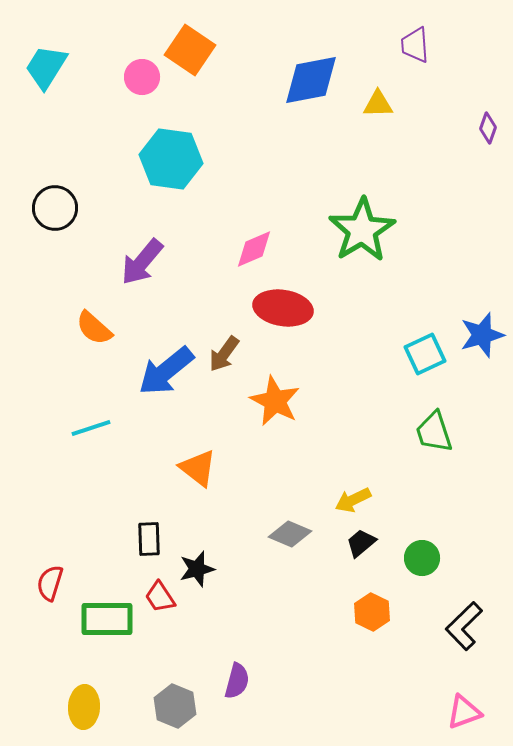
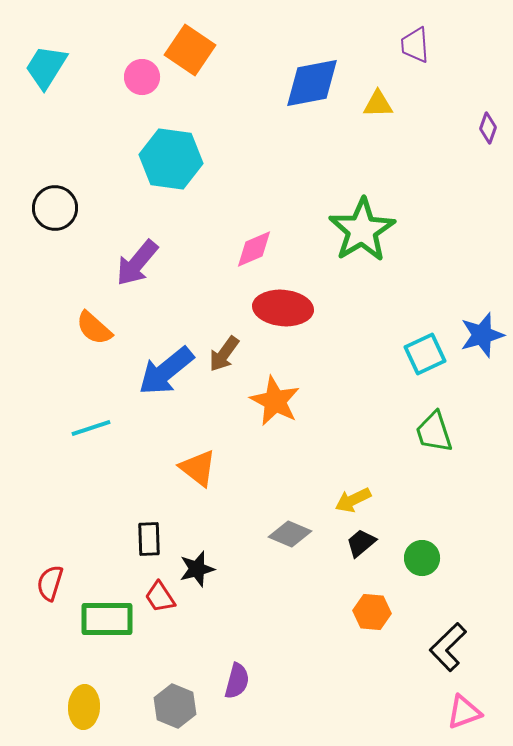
blue diamond: moved 1 px right, 3 px down
purple arrow: moved 5 px left, 1 px down
red ellipse: rotated 4 degrees counterclockwise
orange hexagon: rotated 21 degrees counterclockwise
black L-shape: moved 16 px left, 21 px down
